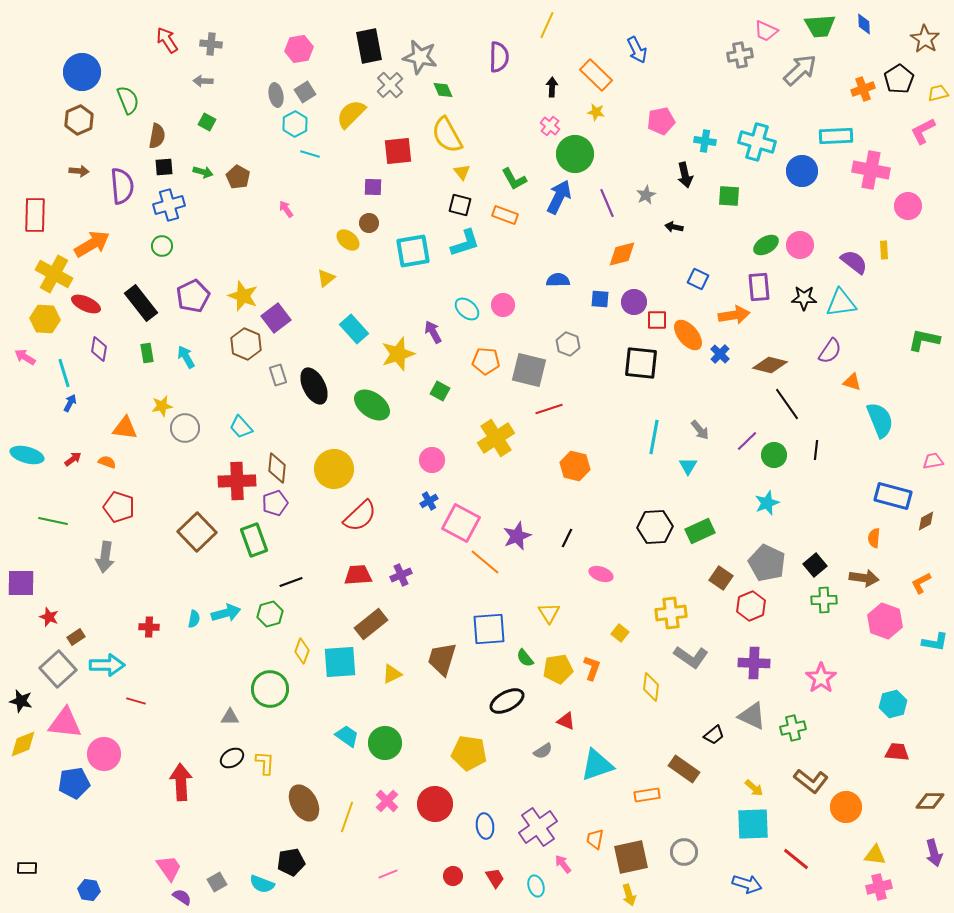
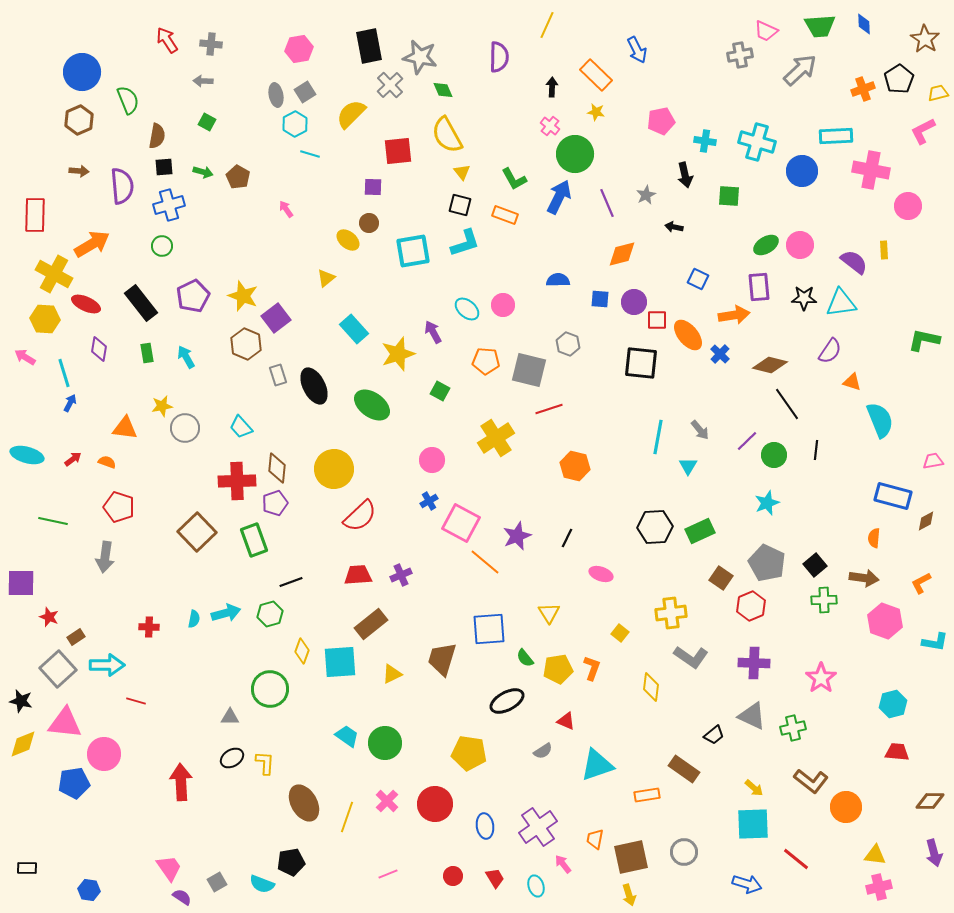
cyan line at (654, 437): moved 4 px right
